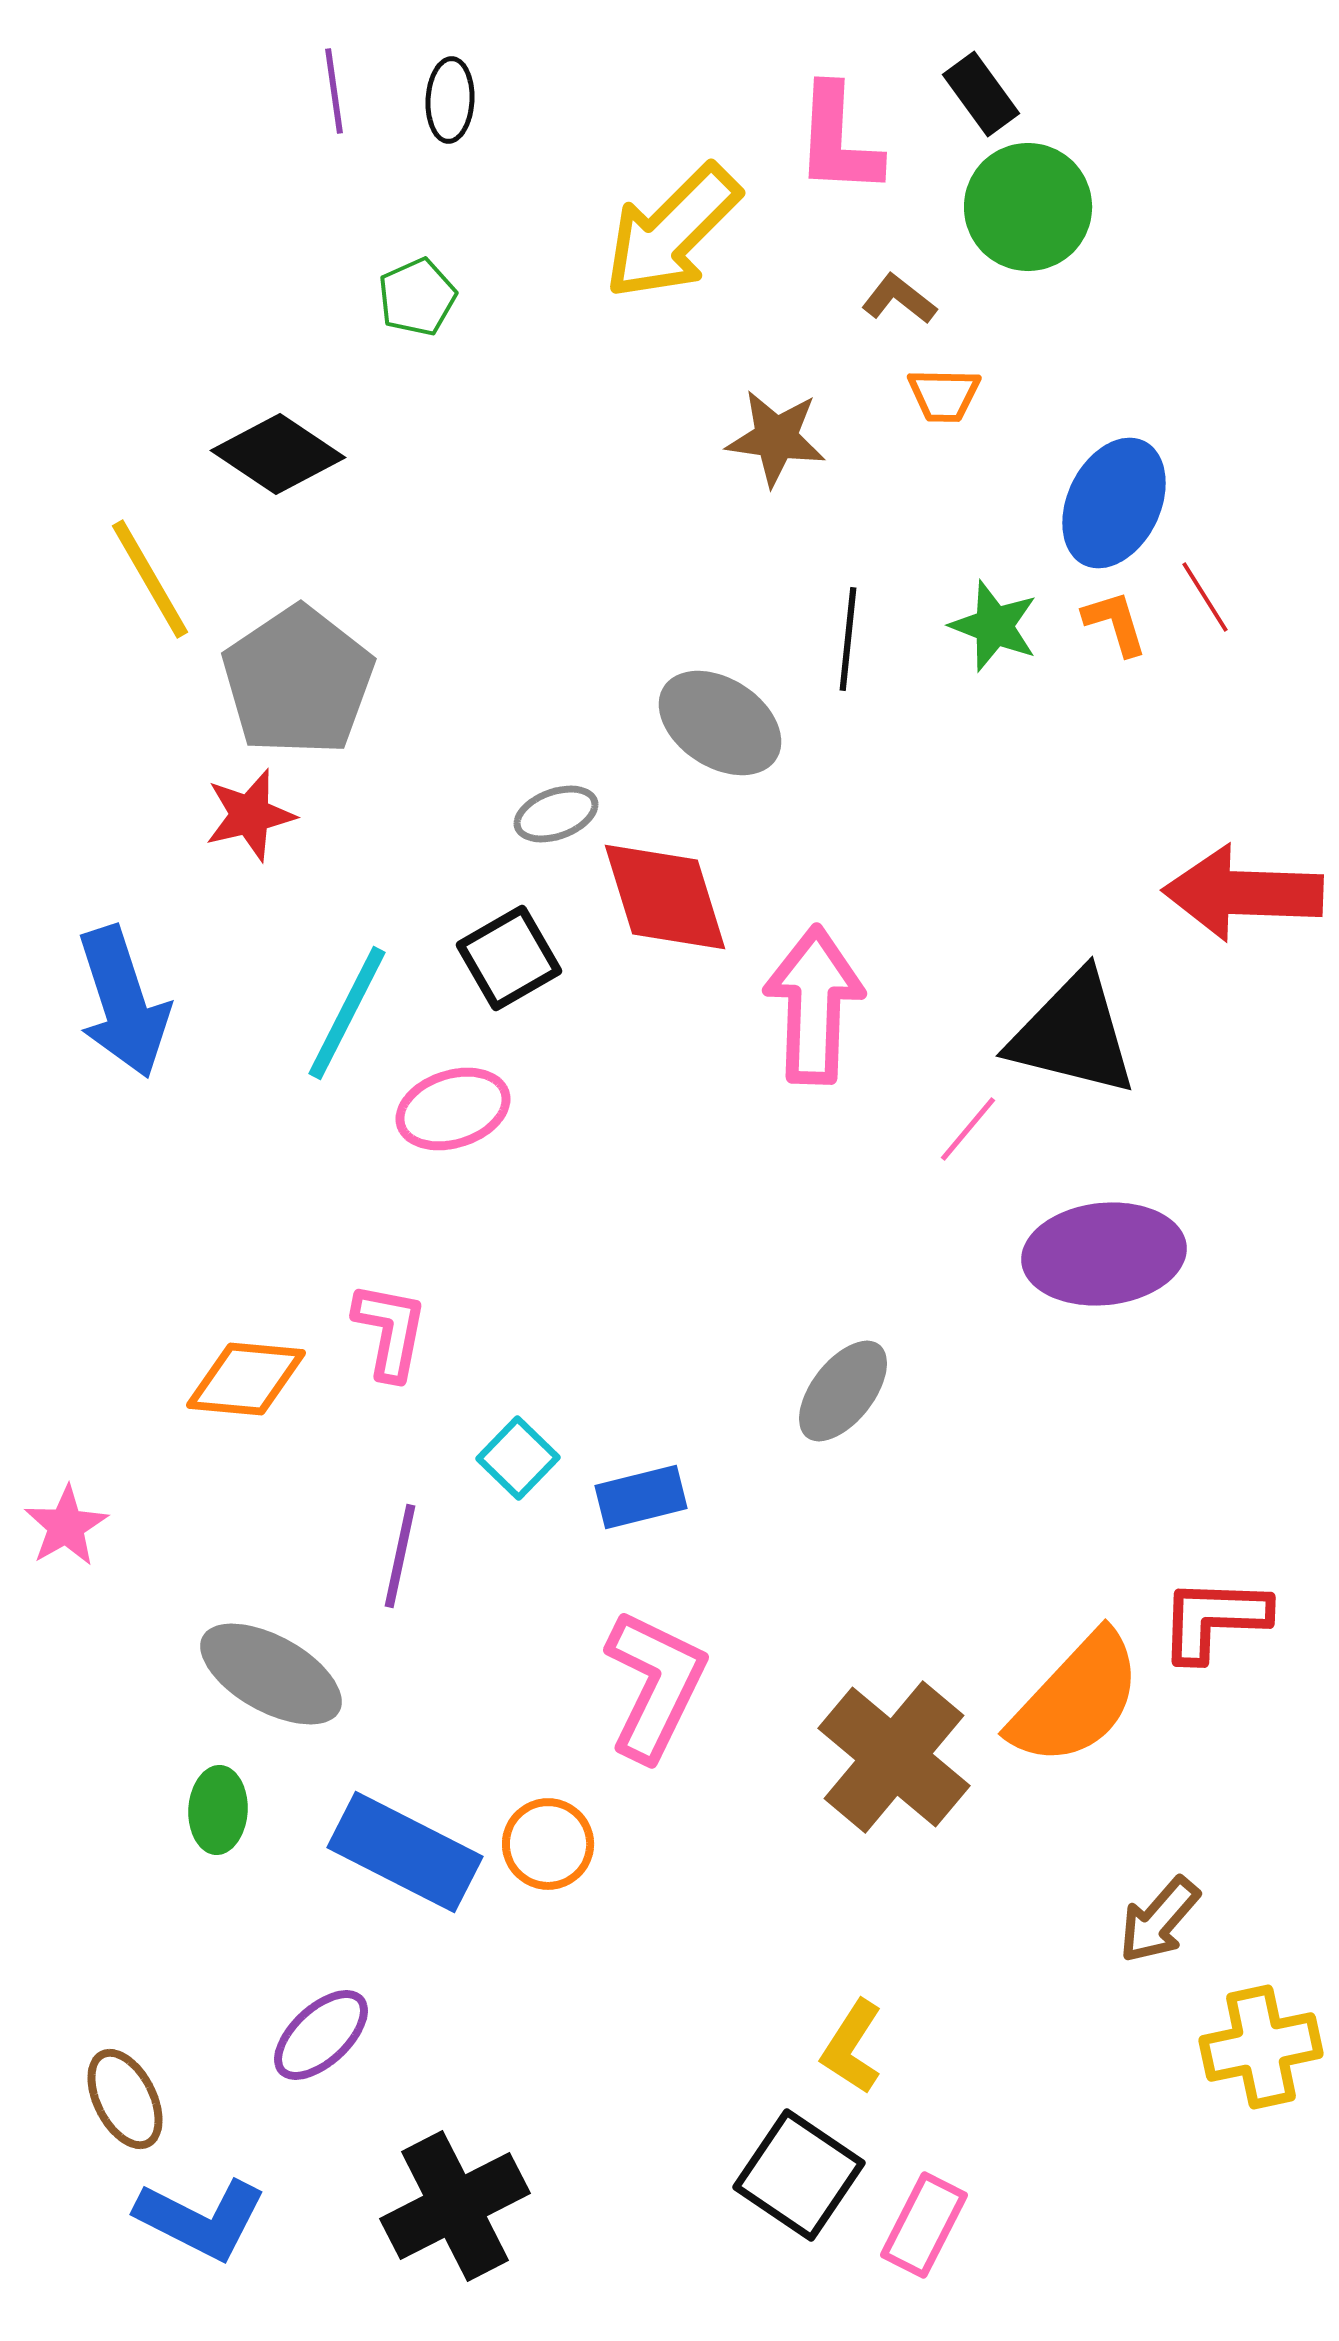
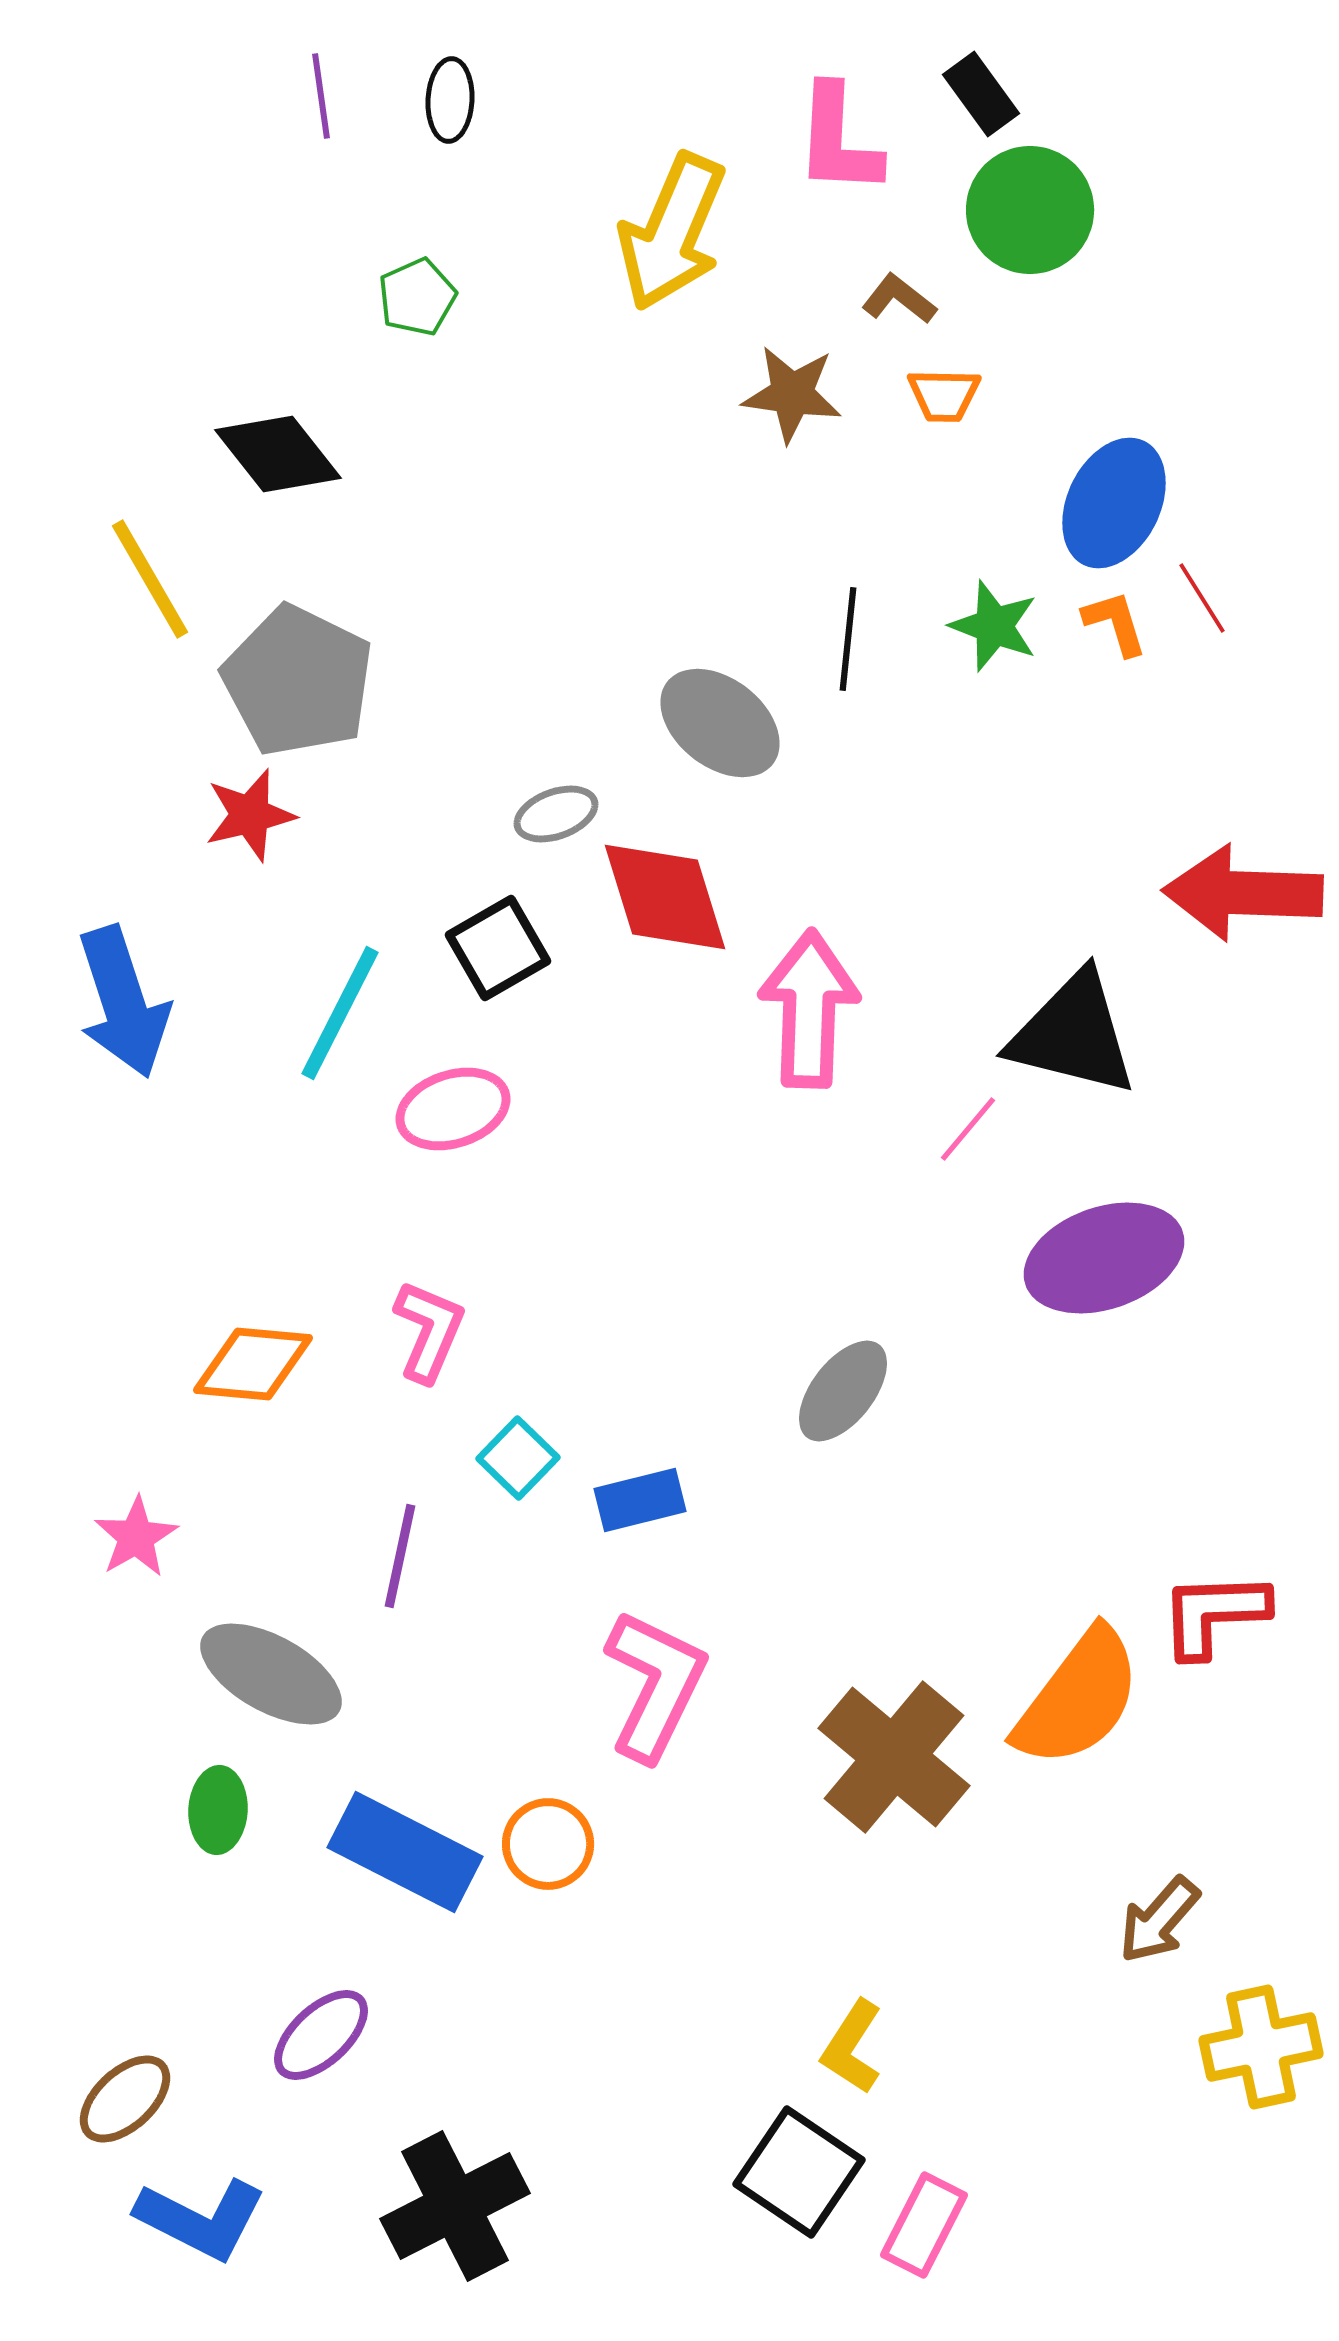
purple line at (334, 91): moved 13 px left, 5 px down
green circle at (1028, 207): moved 2 px right, 3 px down
yellow arrow at (672, 232): rotated 22 degrees counterclockwise
brown star at (776, 438): moved 16 px right, 44 px up
black diamond at (278, 454): rotated 18 degrees clockwise
red line at (1205, 597): moved 3 px left, 1 px down
gray pentagon at (298, 681): rotated 12 degrees counterclockwise
gray ellipse at (720, 723): rotated 5 degrees clockwise
black square at (509, 958): moved 11 px left, 10 px up
pink arrow at (814, 1005): moved 5 px left, 4 px down
cyan line at (347, 1013): moved 7 px left
purple ellipse at (1104, 1254): moved 4 px down; rotated 13 degrees counterclockwise
pink L-shape at (390, 1331): moved 39 px right; rotated 12 degrees clockwise
orange diamond at (246, 1379): moved 7 px right, 15 px up
blue rectangle at (641, 1497): moved 1 px left, 3 px down
pink star at (66, 1526): moved 70 px right, 11 px down
red L-shape at (1214, 1619): moved 5 px up; rotated 4 degrees counterclockwise
orange semicircle at (1076, 1699): moved 2 px right, 1 px up; rotated 6 degrees counterclockwise
brown ellipse at (125, 2099): rotated 74 degrees clockwise
black square at (799, 2175): moved 3 px up
